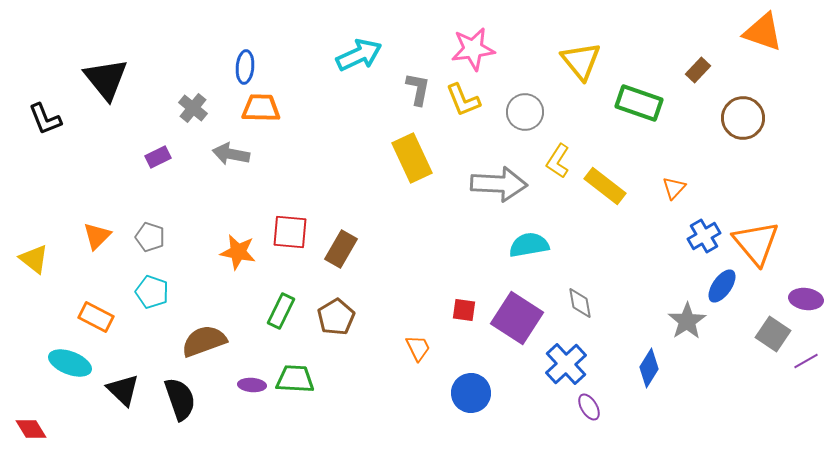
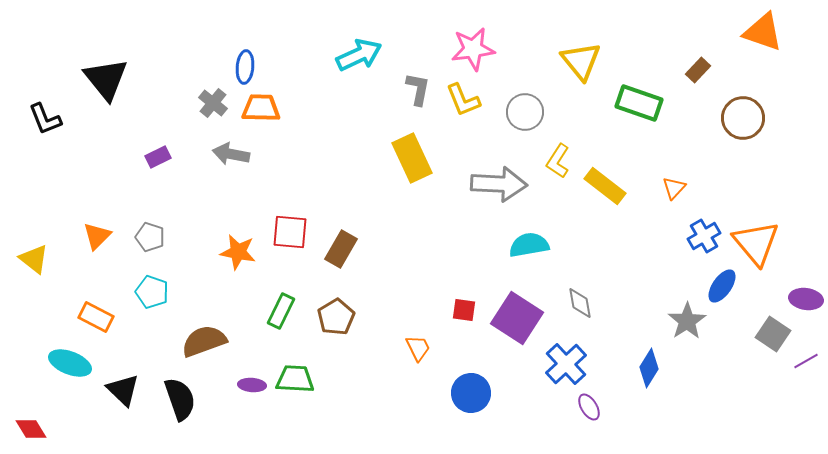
gray cross at (193, 108): moved 20 px right, 5 px up
